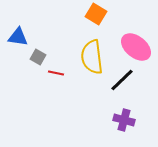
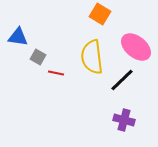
orange square: moved 4 px right
